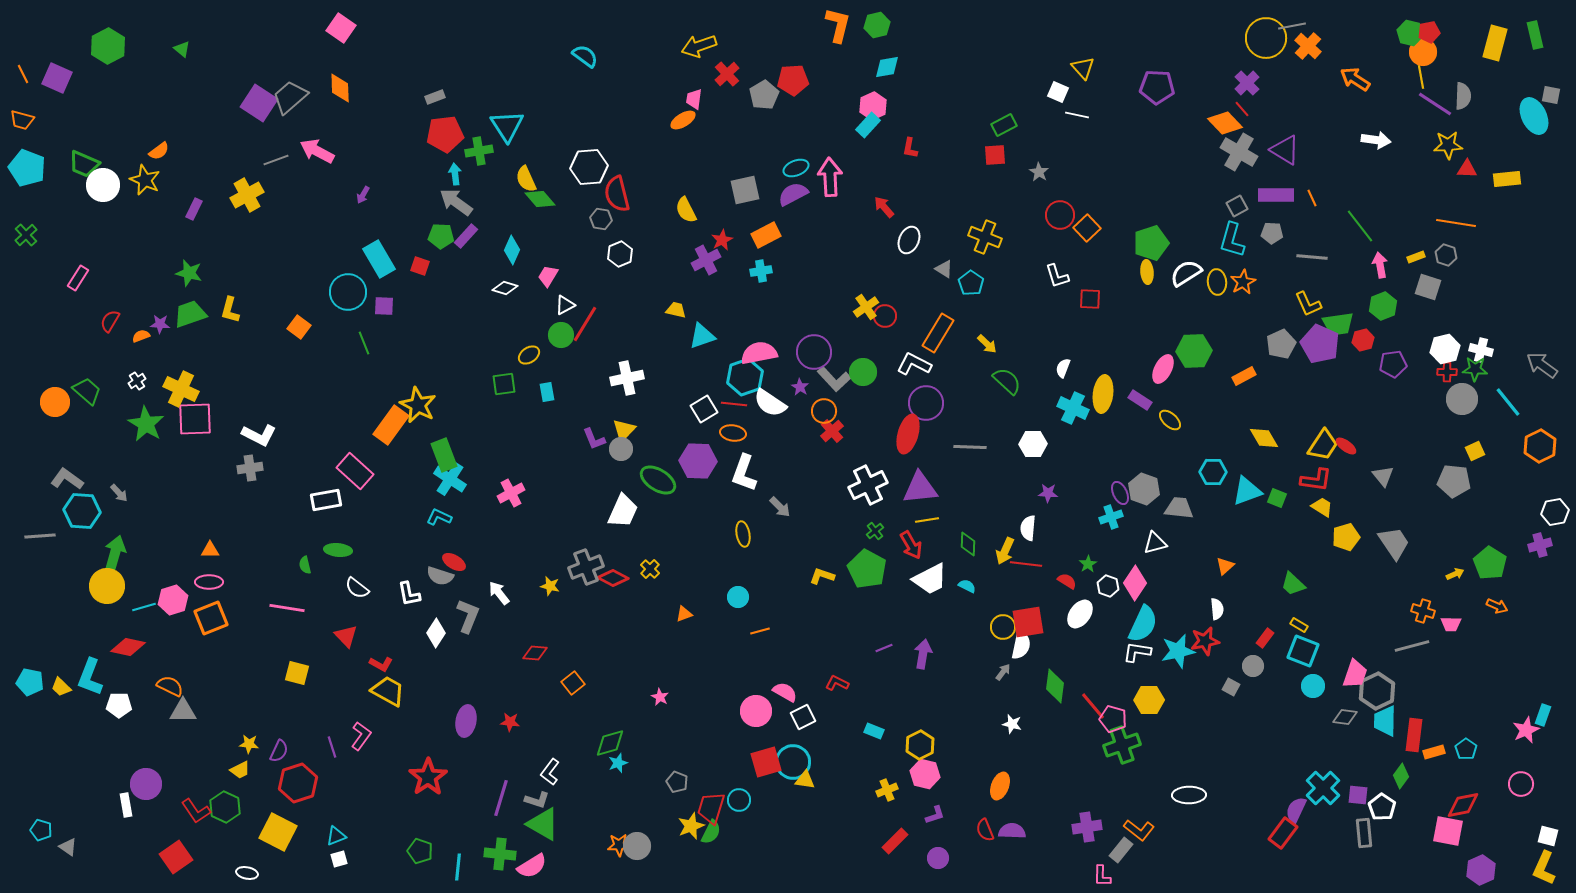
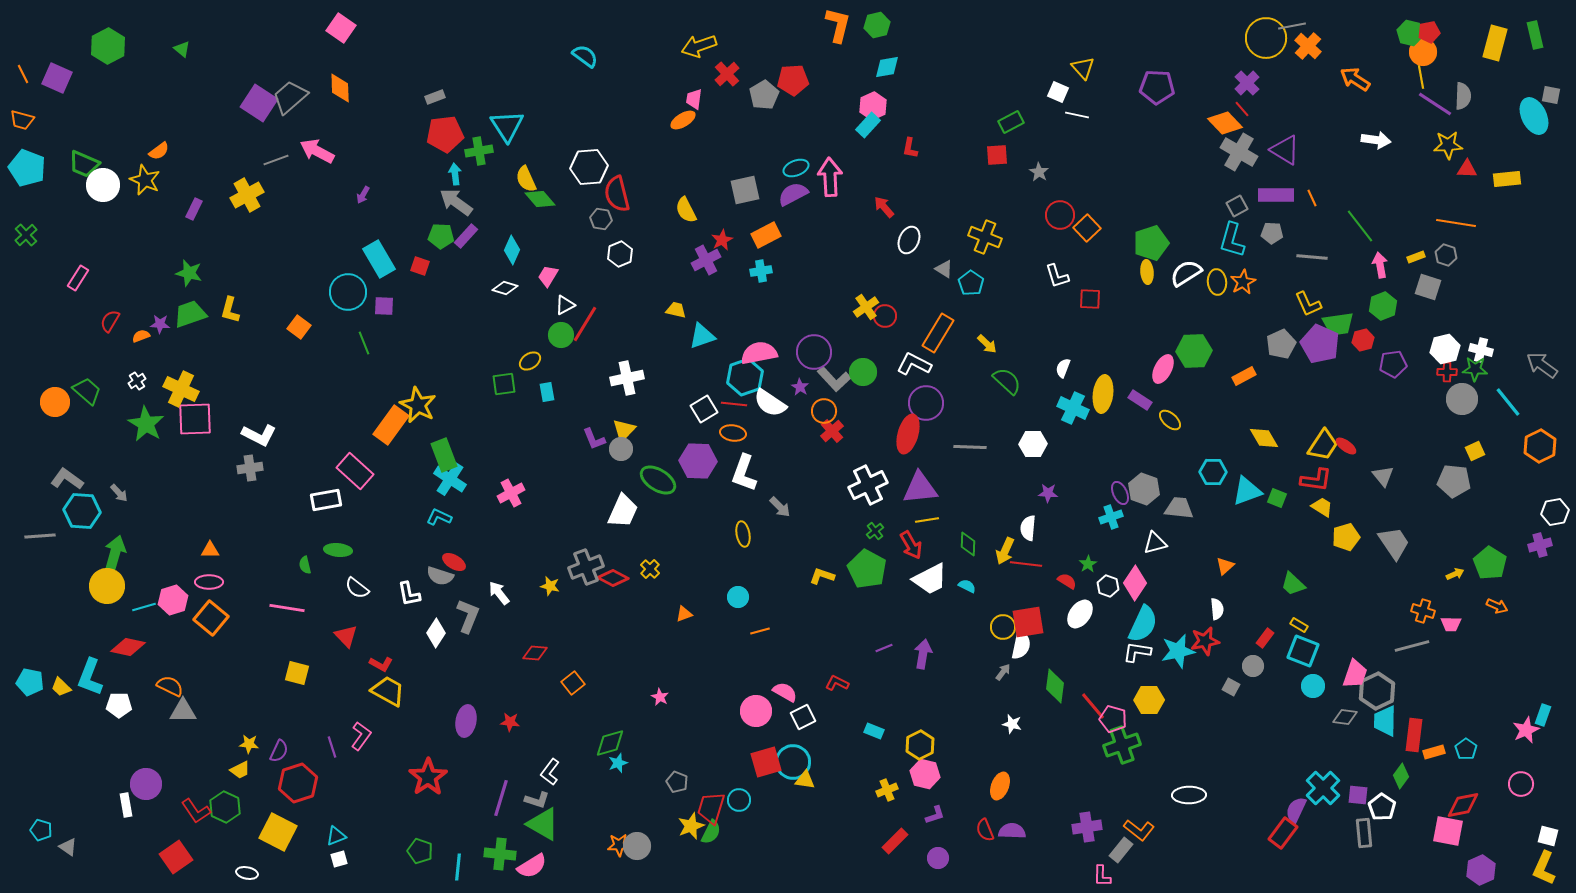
green rectangle at (1004, 125): moved 7 px right, 3 px up
red square at (995, 155): moved 2 px right
yellow ellipse at (529, 355): moved 1 px right, 6 px down
orange square at (211, 618): rotated 28 degrees counterclockwise
